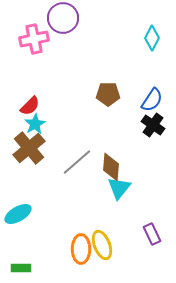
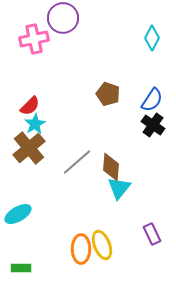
brown pentagon: rotated 20 degrees clockwise
